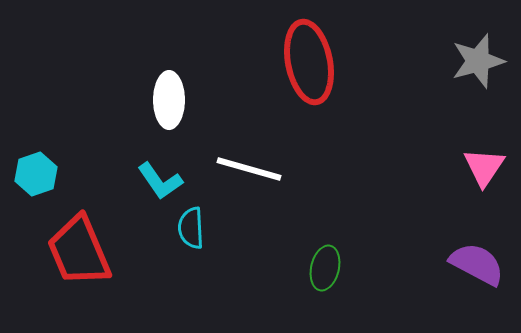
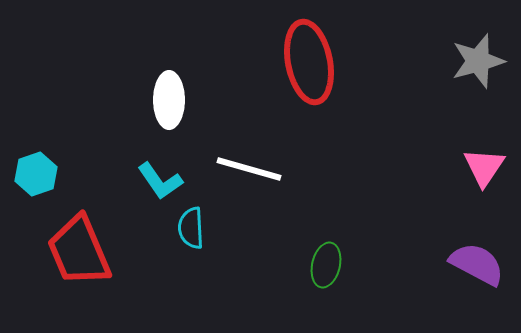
green ellipse: moved 1 px right, 3 px up
